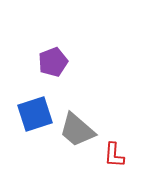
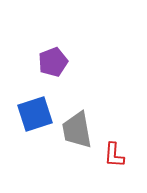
gray trapezoid: rotated 39 degrees clockwise
